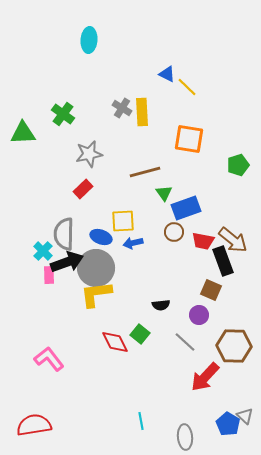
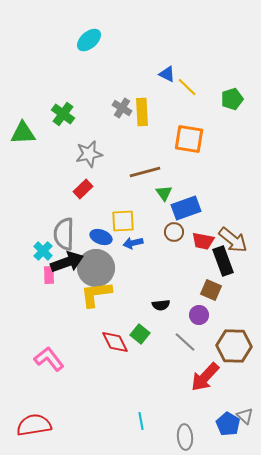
cyan ellipse at (89, 40): rotated 45 degrees clockwise
green pentagon at (238, 165): moved 6 px left, 66 px up
